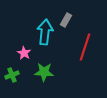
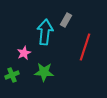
pink star: rotated 16 degrees clockwise
